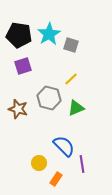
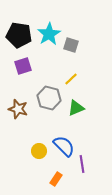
yellow circle: moved 12 px up
